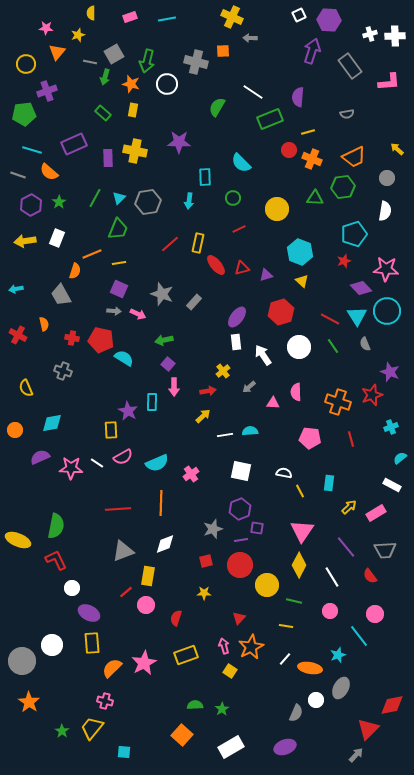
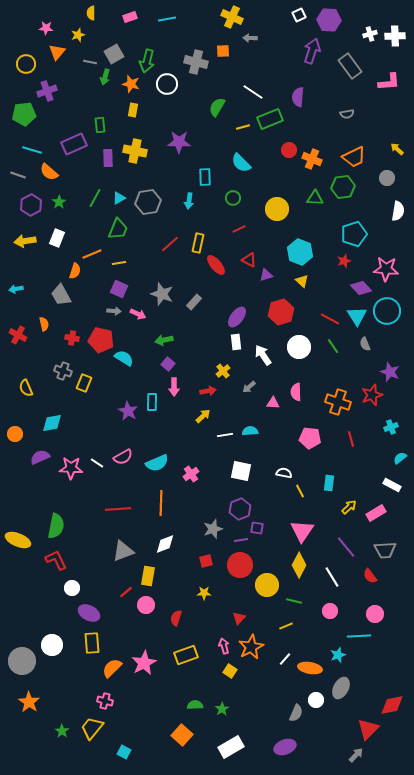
green rectangle at (103, 113): moved 3 px left, 12 px down; rotated 42 degrees clockwise
yellow line at (308, 132): moved 65 px left, 5 px up
cyan triangle at (119, 198): rotated 16 degrees clockwise
white semicircle at (385, 211): moved 13 px right
red triangle at (242, 268): moved 7 px right, 8 px up; rotated 42 degrees clockwise
orange circle at (15, 430): moved 4 px down
yellow rectangle at (111, 430): moved 27 px left, 47 px up; rotated 24 degrees clockwise
yellow line at (286, 626): rotated 32 degrees counterclockwise
cyan line at (359, 636): rotated 55 degrees counterclockwise
cyan square at (124, 752): rotated 24 degrees clockwise
